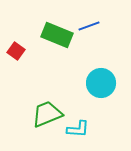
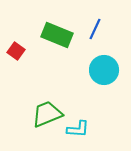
blue line: moved 6 px right, 3 px down; rotated 45 degrees counterclockwise
cyan circle: moved 3 px right, 13 px up
